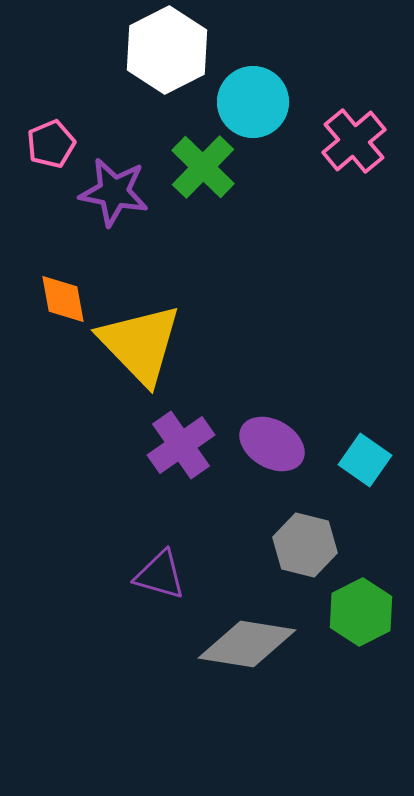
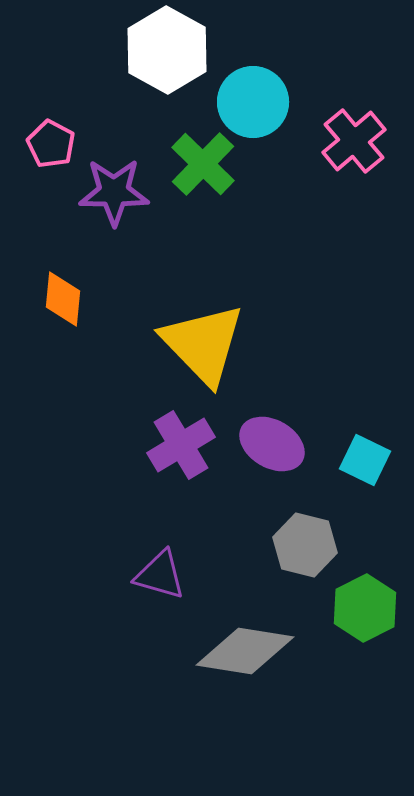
white hexagon: rotated 4 degrees counterclockwise
pink pentagon: rotated 21 degrees counterclockwise
green cross: moved 3 px up
purple star: rotated 10 degrees counterclockwise
orange diamond: rotated 16 degrees clockwise
yellow triangle: moved 63 px right
purple cross: rotated 4 degrees clockwise
cyan square: rotated 9 degrees counterclockwise
green hexagon: moved 4 px right, 4 px up
gray diamond: moved 2 px left, 7 px down
